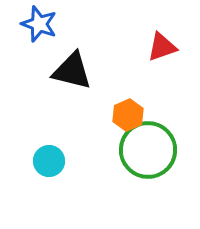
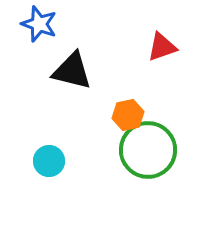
orange hexagon: rotated 12 degrees clockwise
